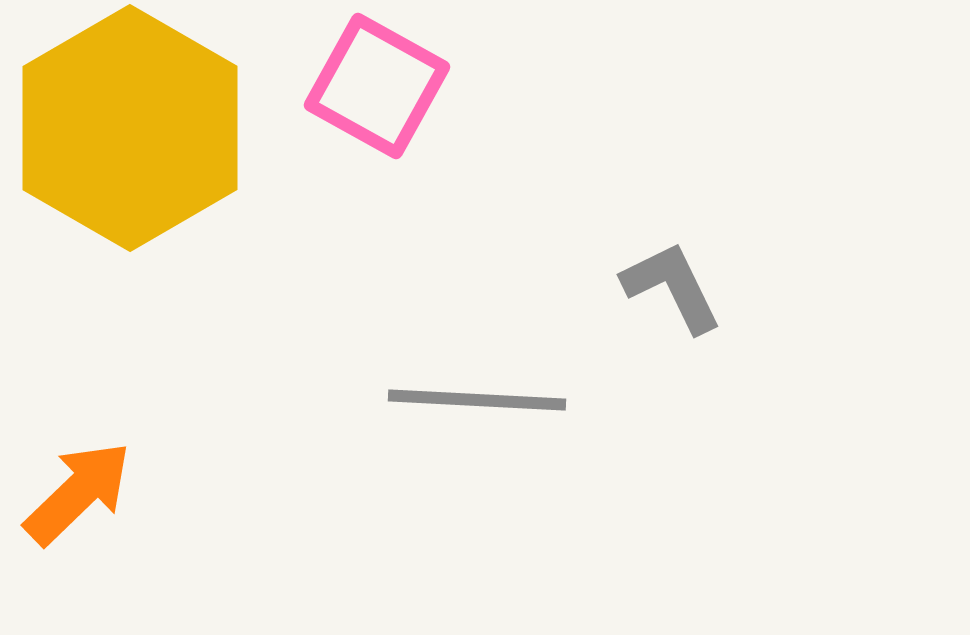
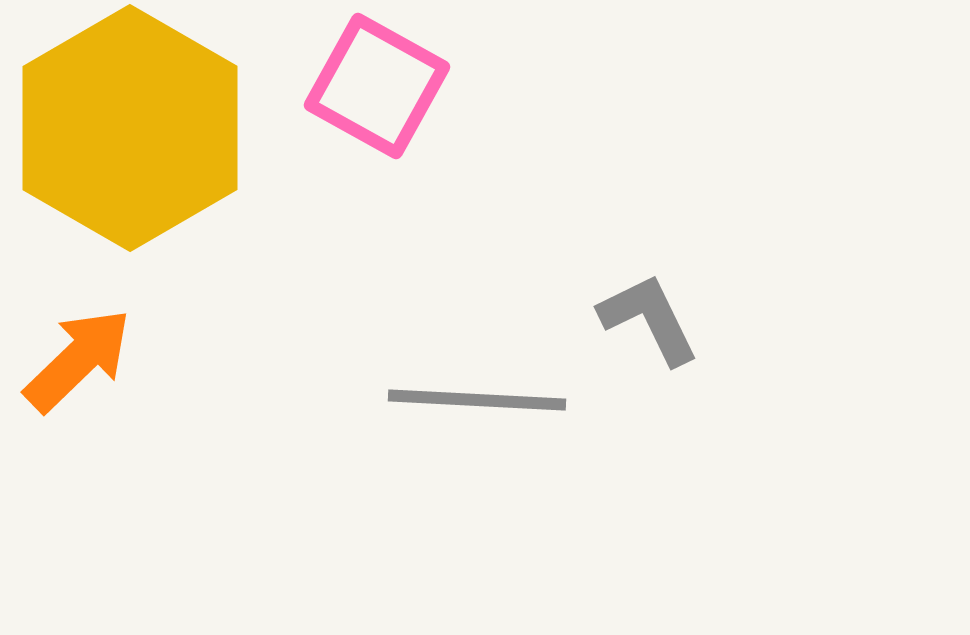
gray L-shape: moved 23 px left, 32 px down
orange arrow: moved 133 px up
